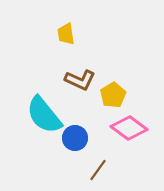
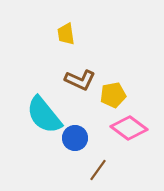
yellow pentagon: rotated 20 degrees clockwise
